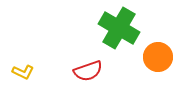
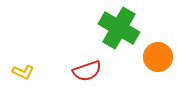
red semicircle: moved 1 px left
